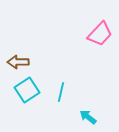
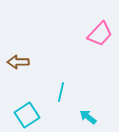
cyan square: moved 25 px down
